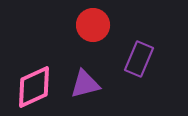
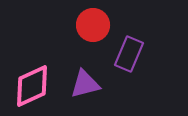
purple rectangle: moved 10 px left, 5 px up
pink diamond: moved 2 px left, 1 px up
